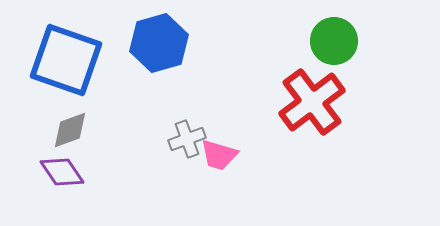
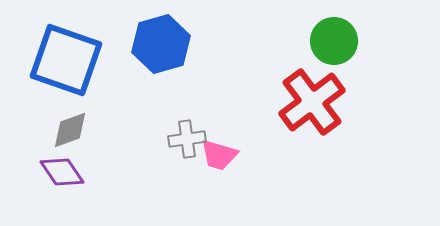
blue hexagon: moved 2 px right, 1 px down
gray cross: rotated 12 degrees clockwise
